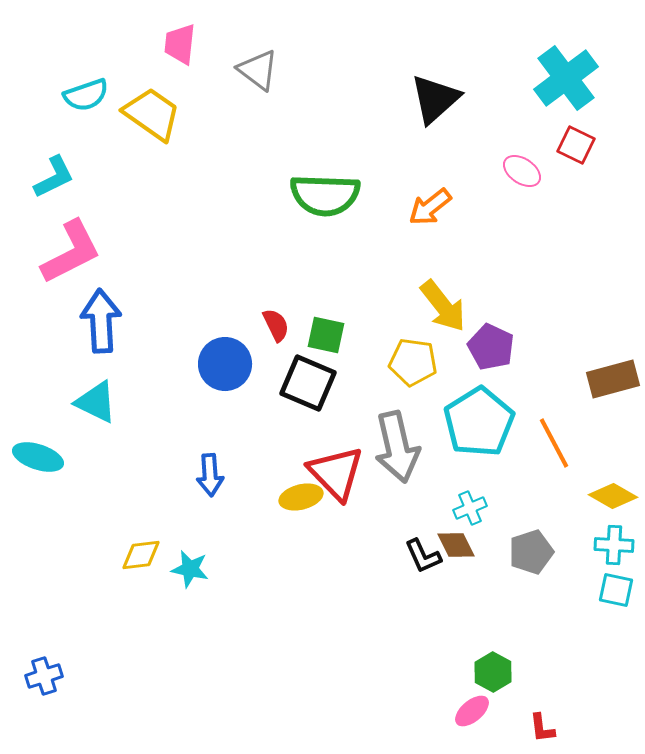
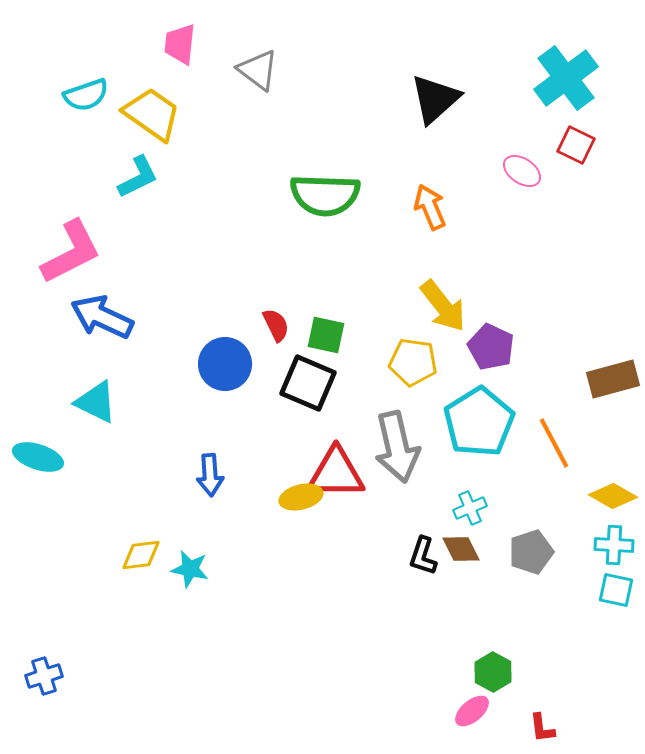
cyan L-shape at (54, 177): moved 84 px right
orange arrow at (430, 207): rotated 105 degrees clockwise
blue arrow at (101, 321): moved 1 px right, 4 px up; rotated 62 degrees counterclockwise
red triangle at (336, 473): rotated 46 degrees counterclockwise
brown diamond at (456, 545): moved 5 px right, 4 px down
black L-shape at (423, 556): rotated 42 degrees clockwise
